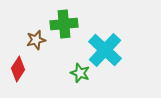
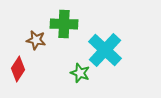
green cross: rotated 8 degrees clockwise
brown star: rotated 24 degrees clockwise
